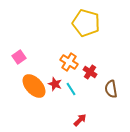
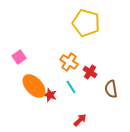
red star: moved 5 px left, 11 px down
cyan line: moved 2 px up
